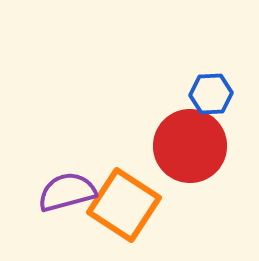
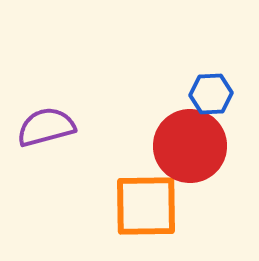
purple semicircle: moved 21 px left, 65 px up
orange square: moved 22 px right, 1 px down; rotated 34 degrees counterclockwise
